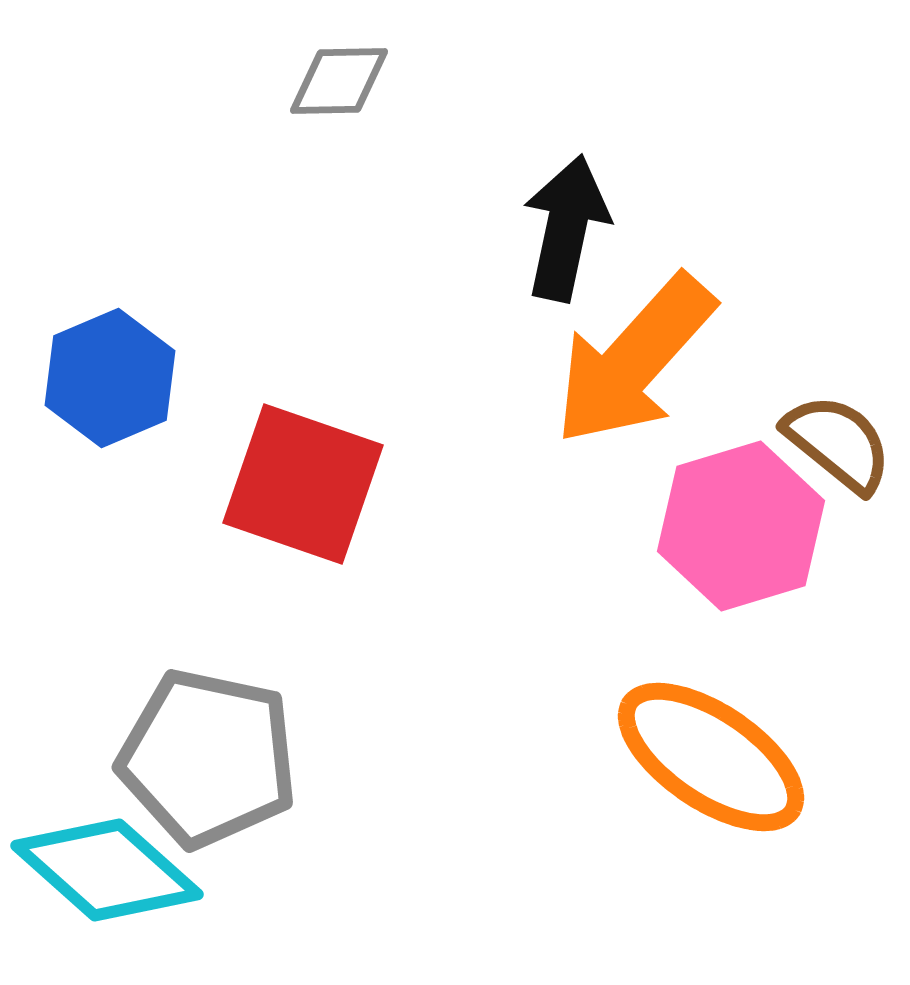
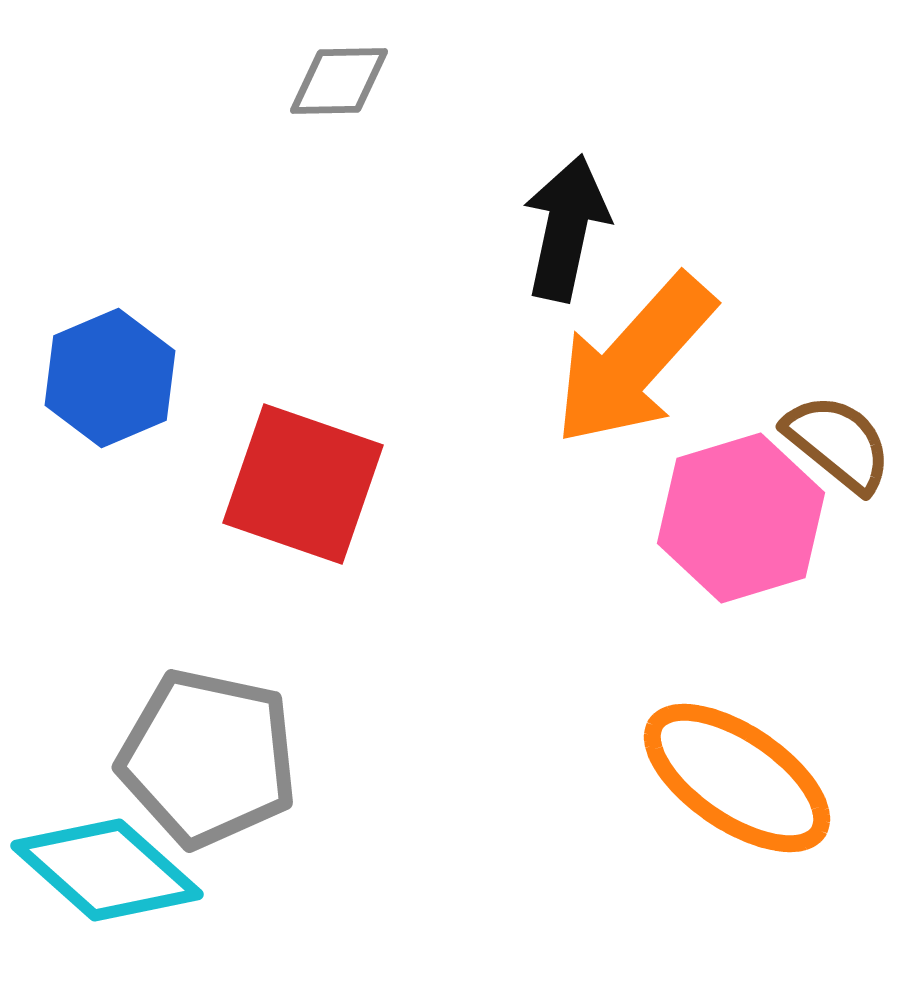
pink hexagon: moved 8 px up
orange ellipse: moved 26 px right, 21 px down
